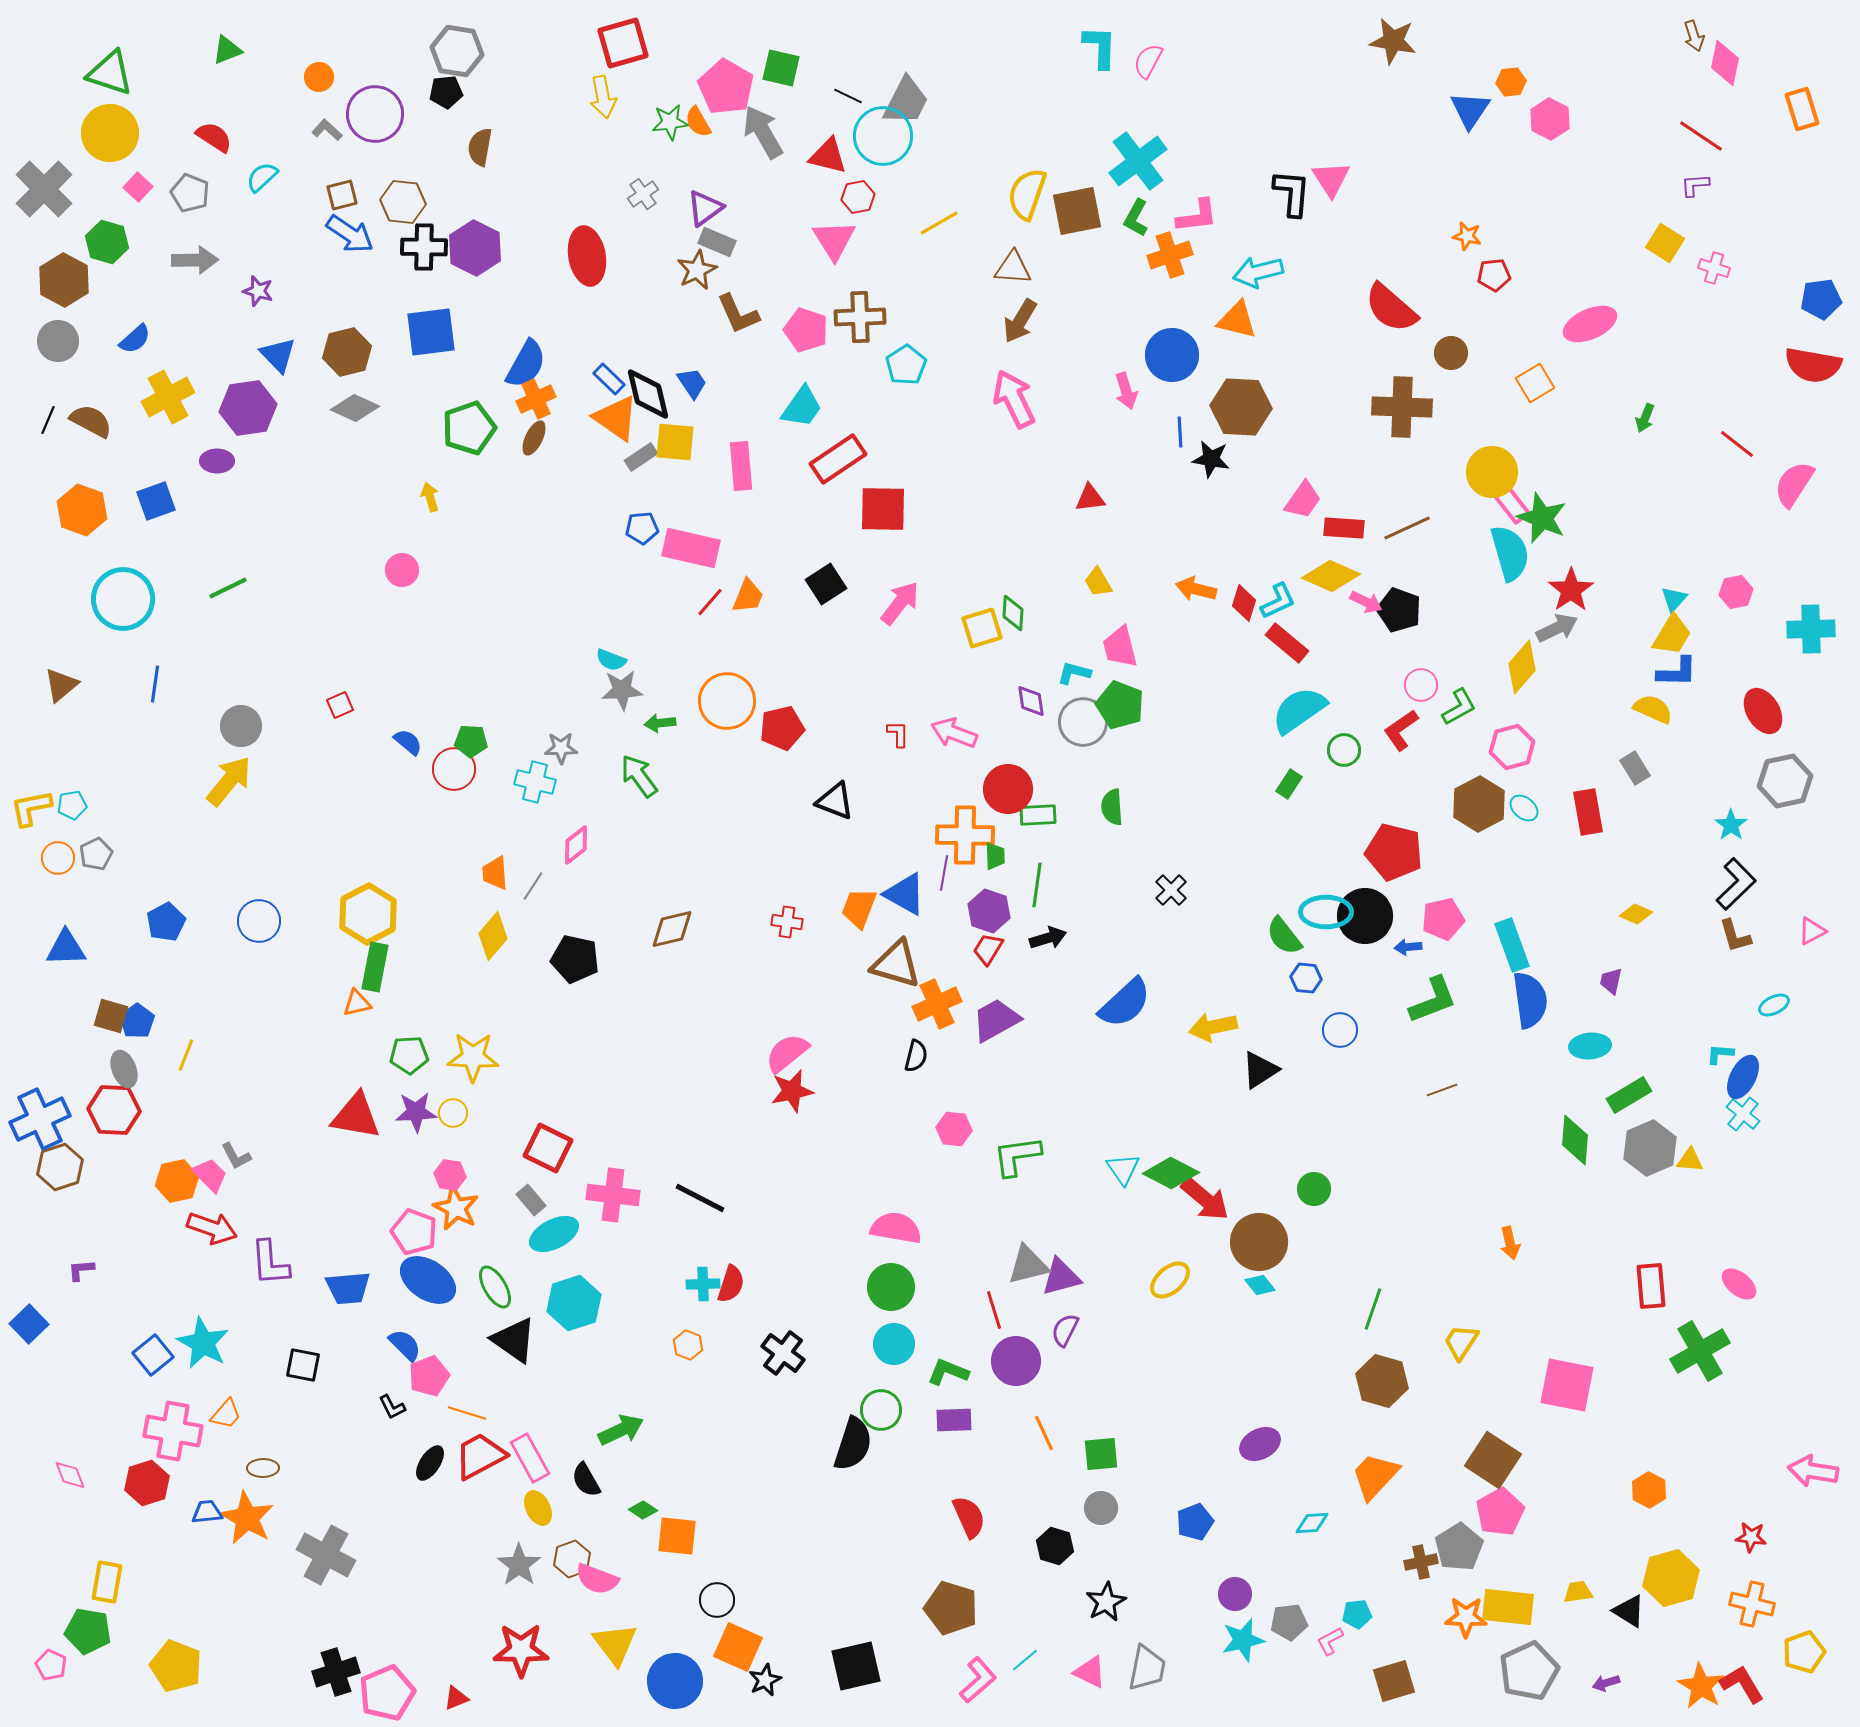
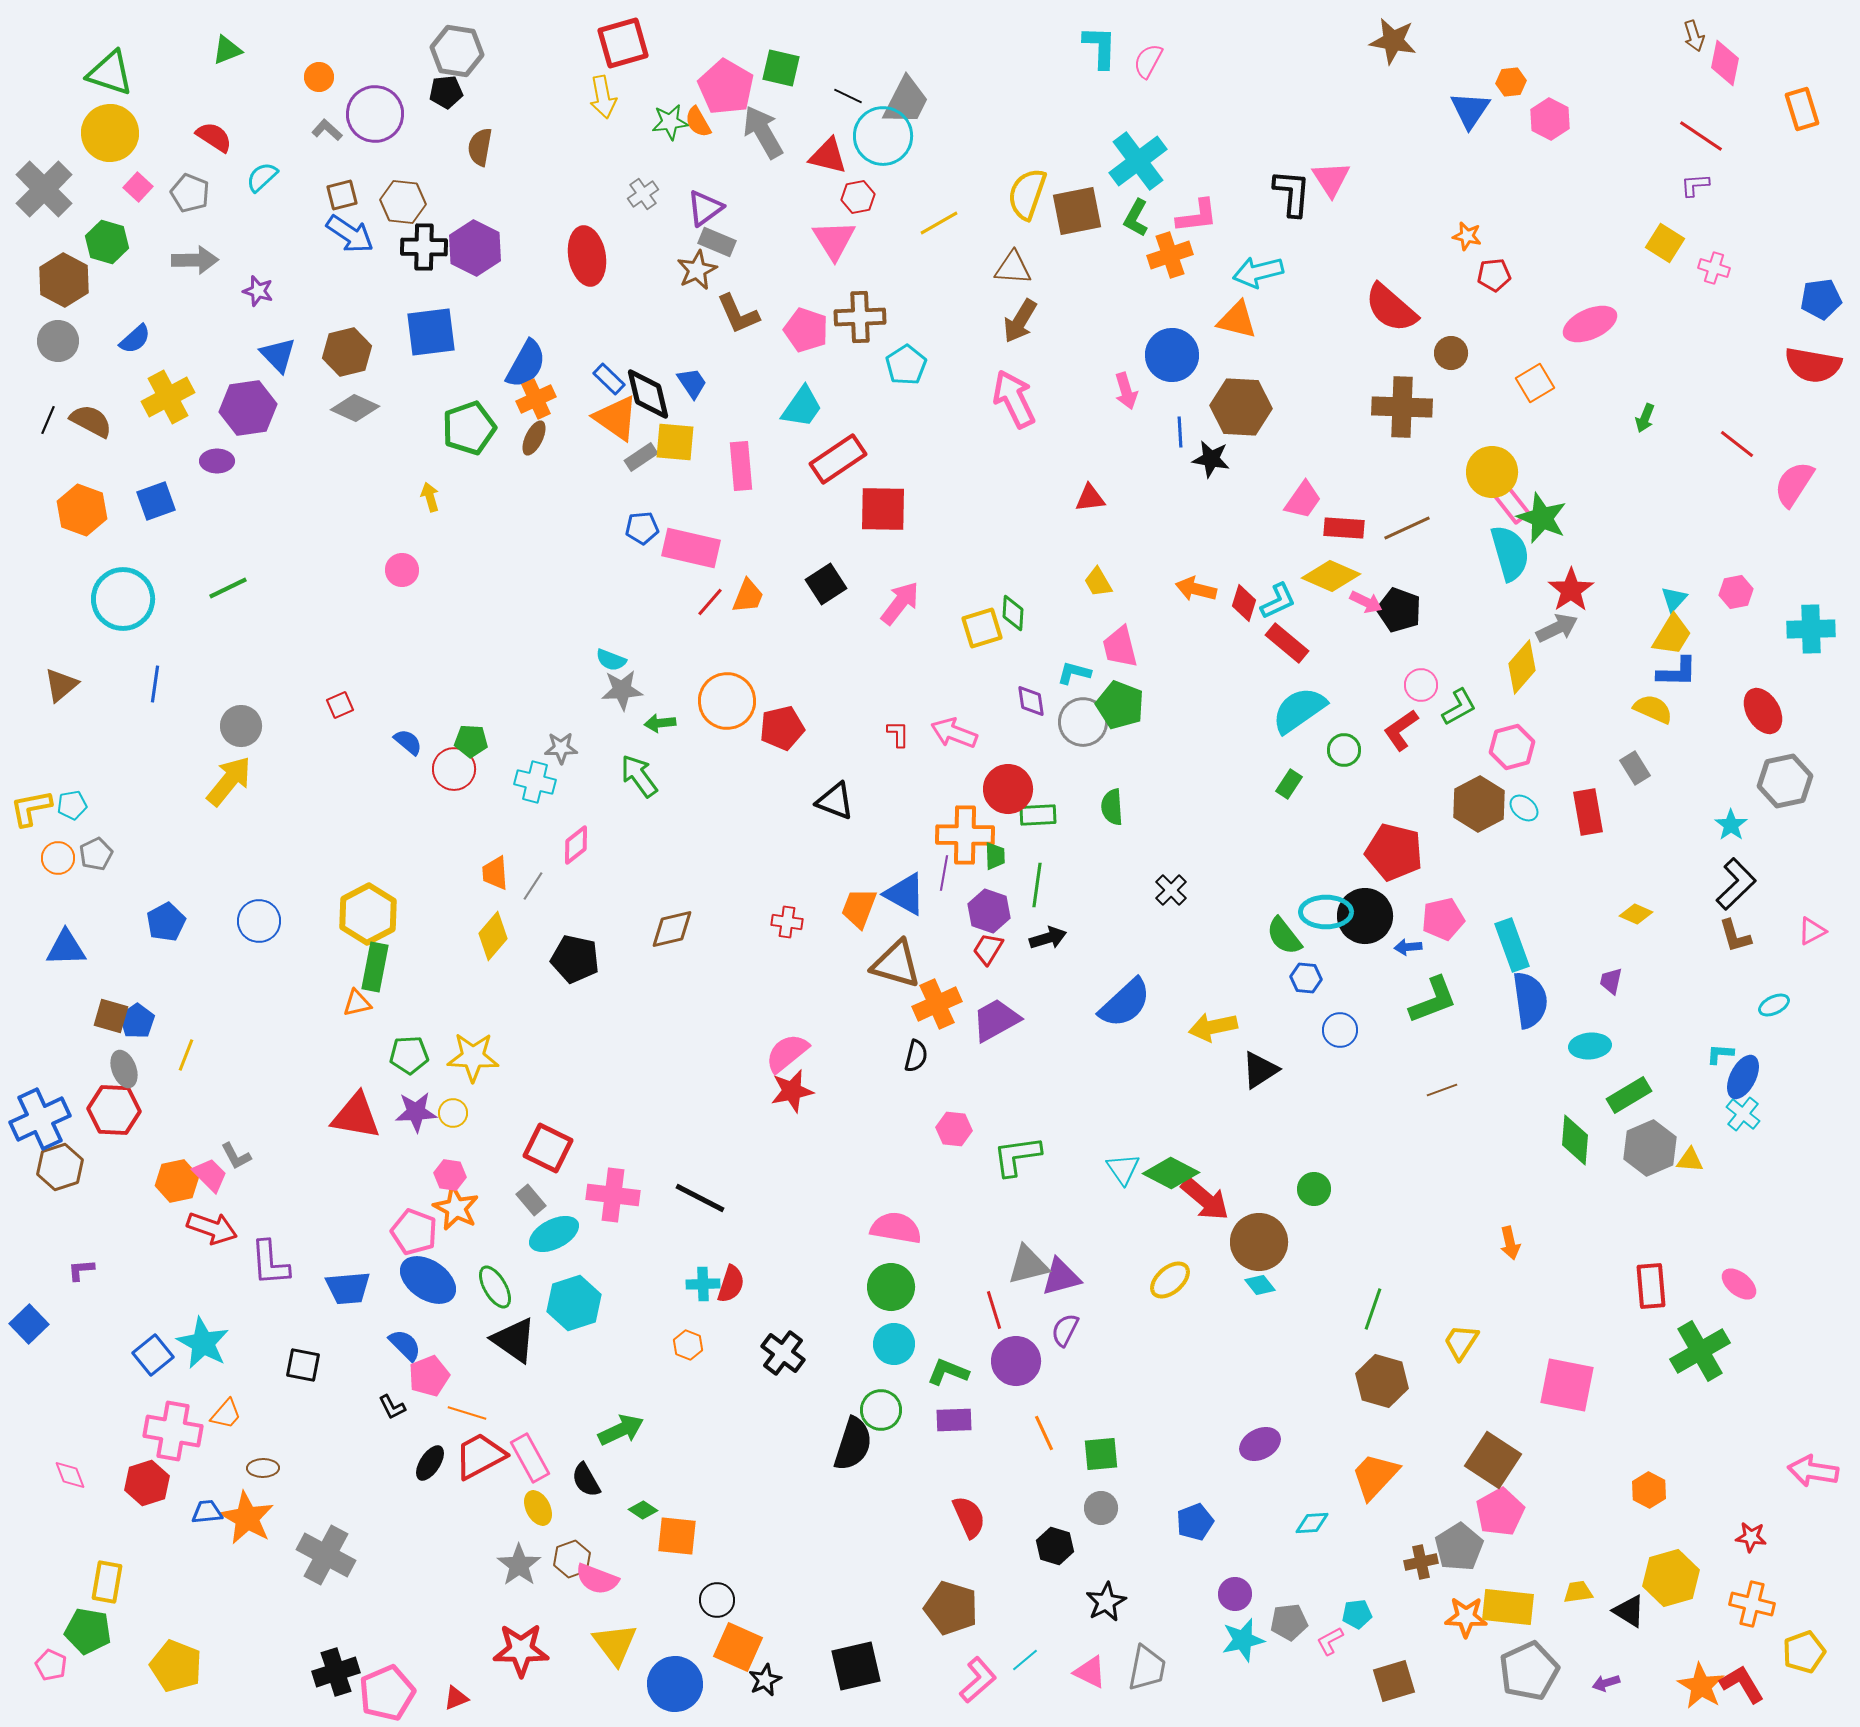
blue circle at (675, 1681): moved 3 px down
